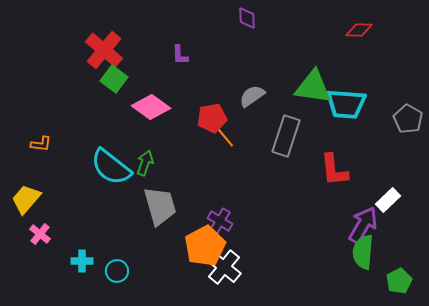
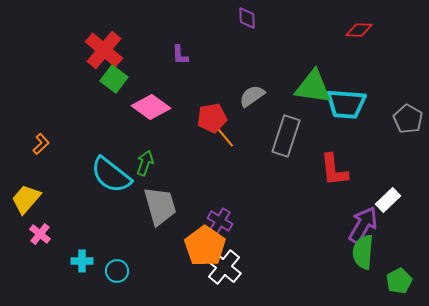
orange L-shape: rotated 50 degrees counterclockwise
cyan semicircle: moved 8 px down
orange pentagon: rotated 9 degrees counterclockwise
